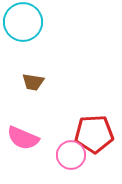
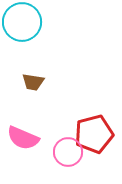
cyan circle: moved 1 px left
red pentagon: rotated 12 degrees counterclockwise
pink circle: moved 3 px left, 3 px up
